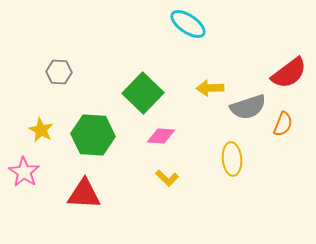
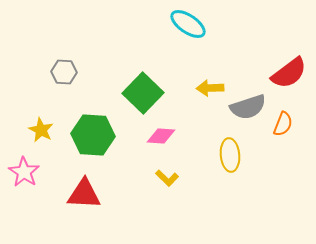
gray hexagon: moved 5 px right
yellow ellipse: moved 2 px left, 4 px up
